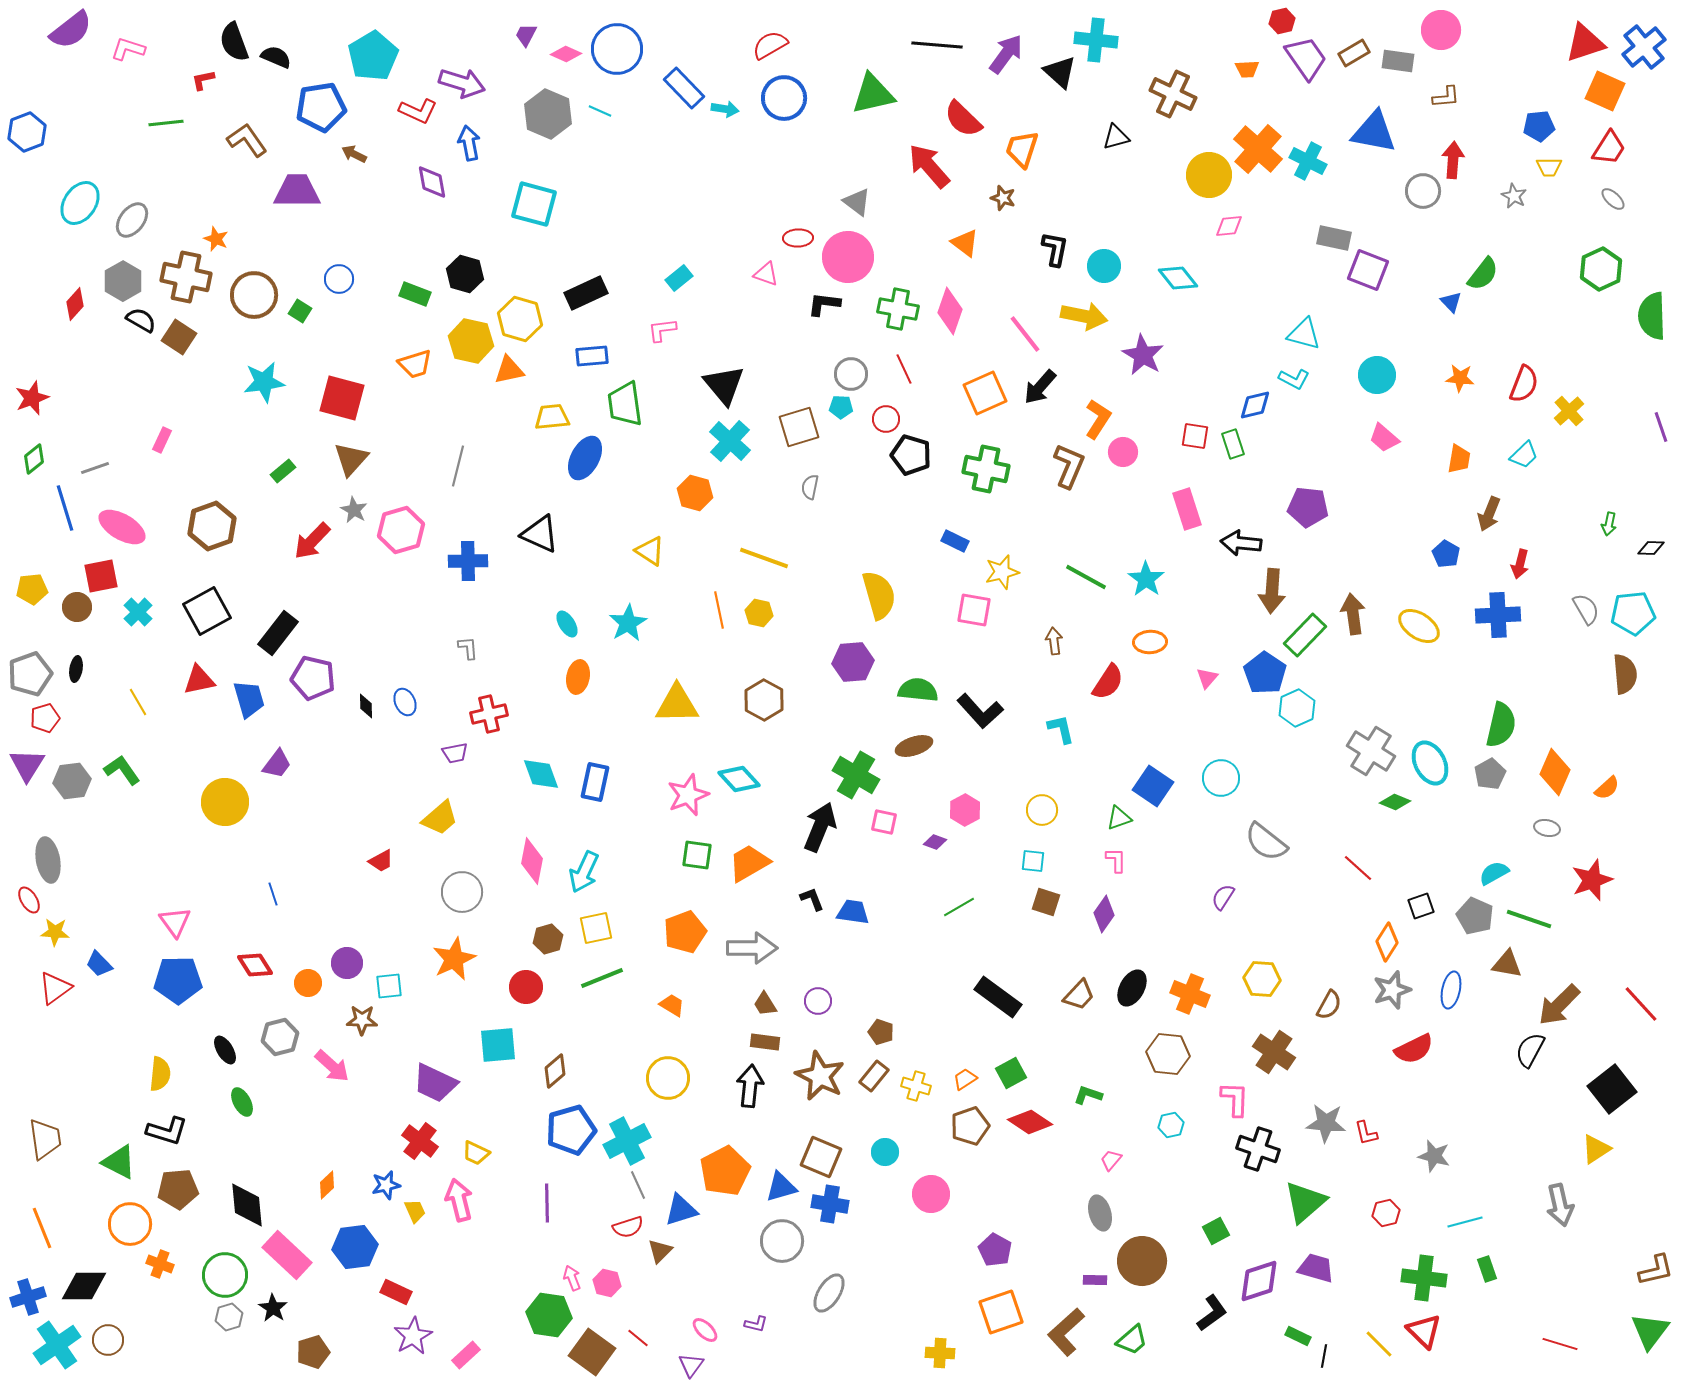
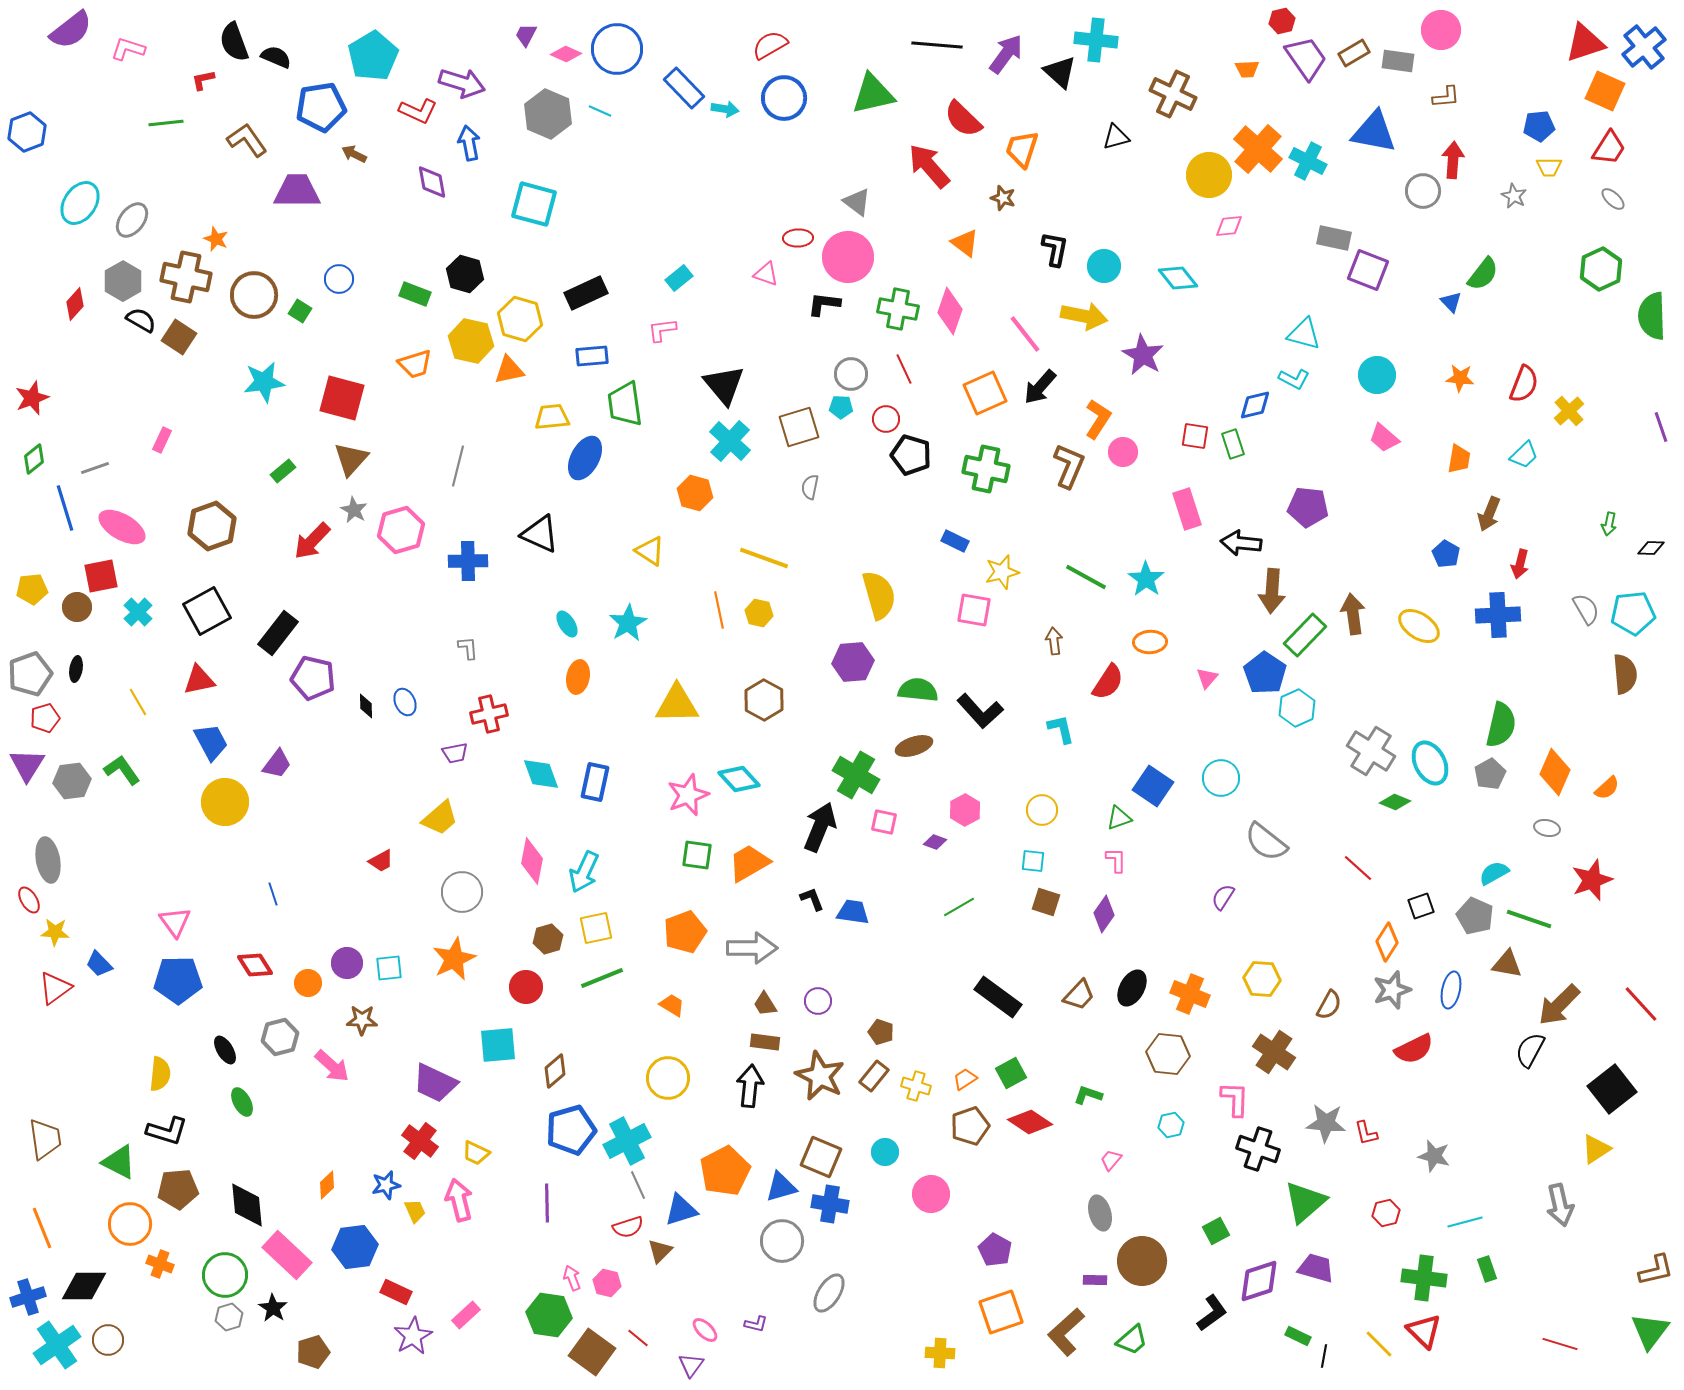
blue trapezoid at (249, 699): moved 38 px left, 43 px down; rotated 12 degrees counterclockwise
cyan square at (389, 986): moved 18 px up
pink rectangle at (466, 1355): moved 40 px up
